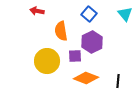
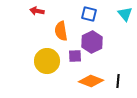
blue square: rotated 28 degrees counterclockwise
orange diamond: moved 5 px right, 3 px down
